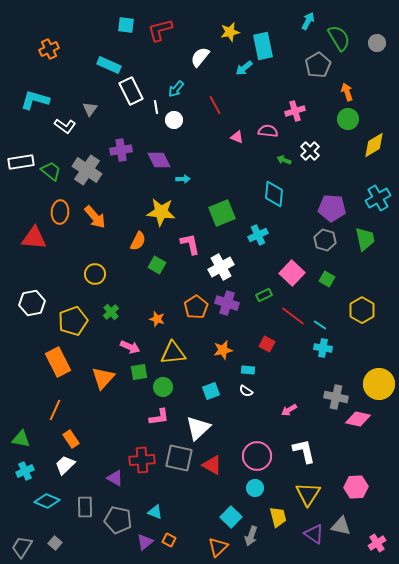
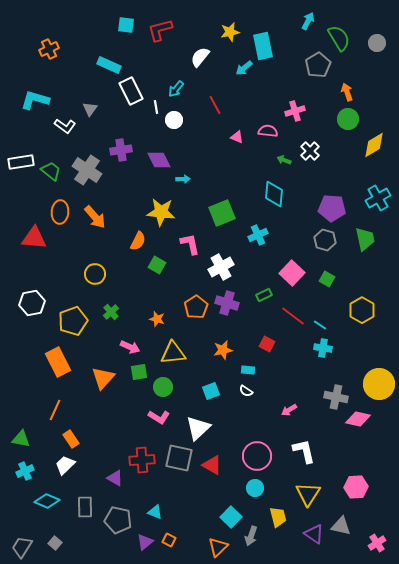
pink L-shape at (159, 417): rotated 40 degrees clockwise
